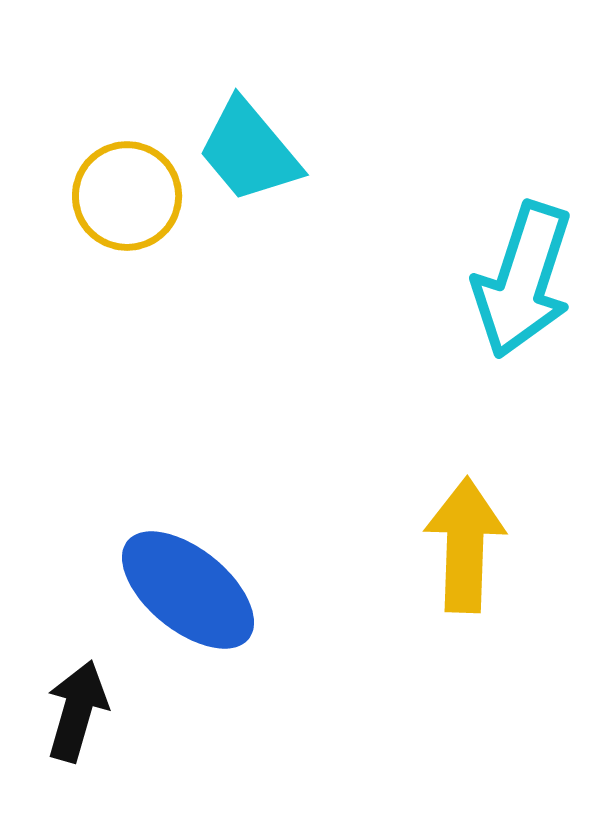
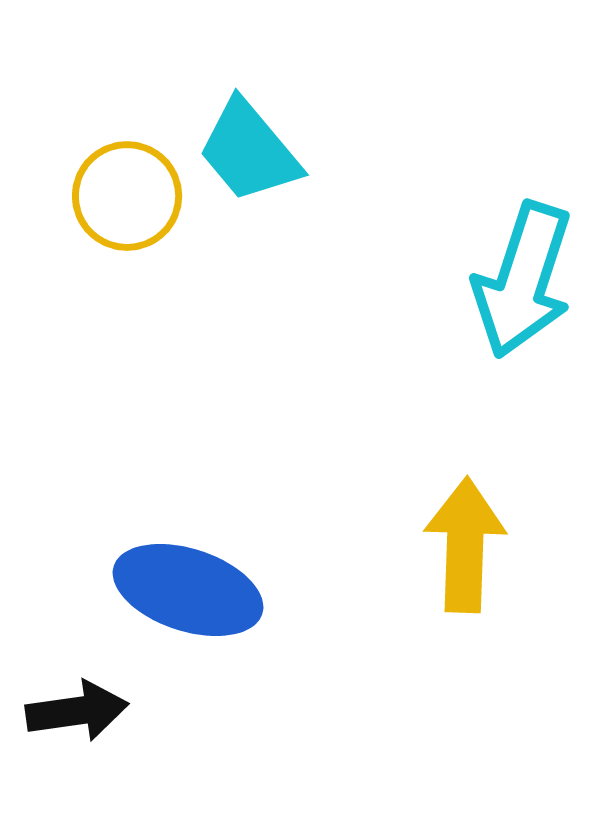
blue ellipse: rotated 21 degrees counterclockwise
black arrow: rotated 66 degrees clockwise
